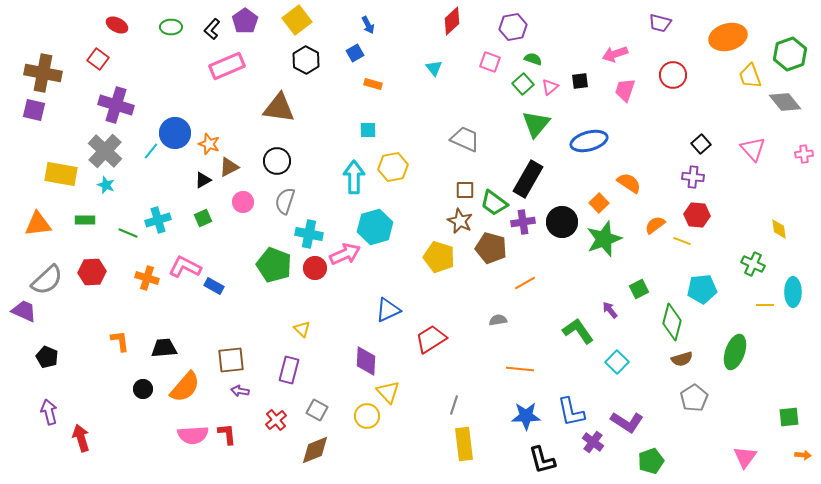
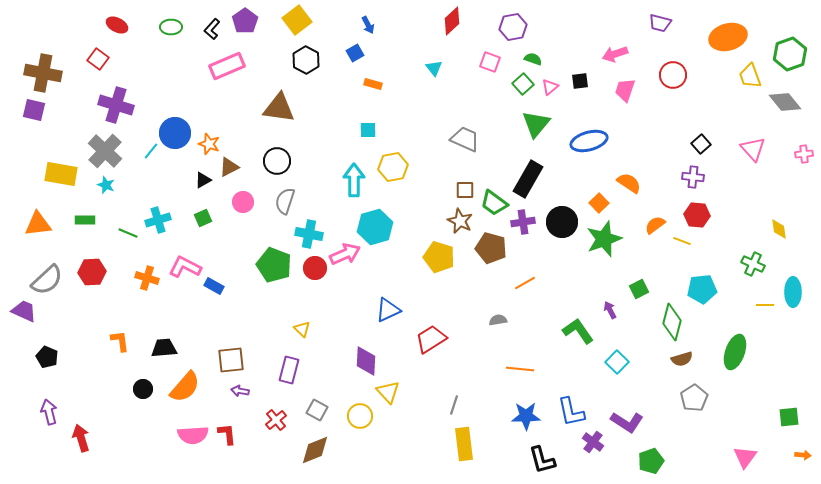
cyan arrow at (354, 177): moved 3 px down
purple arrow at (610, 310): rotated 12 degrees clockwise
yellow circle at (367, 416): moved 7 px left
